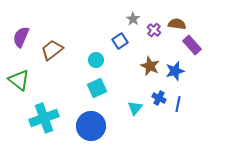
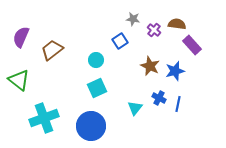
gray star: rotated 24 degrees counterclockwise
